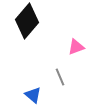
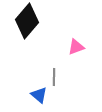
gray line: moved 6 px left; rotated 24 degrees clockwise
blue triangle: moved 6 px right
